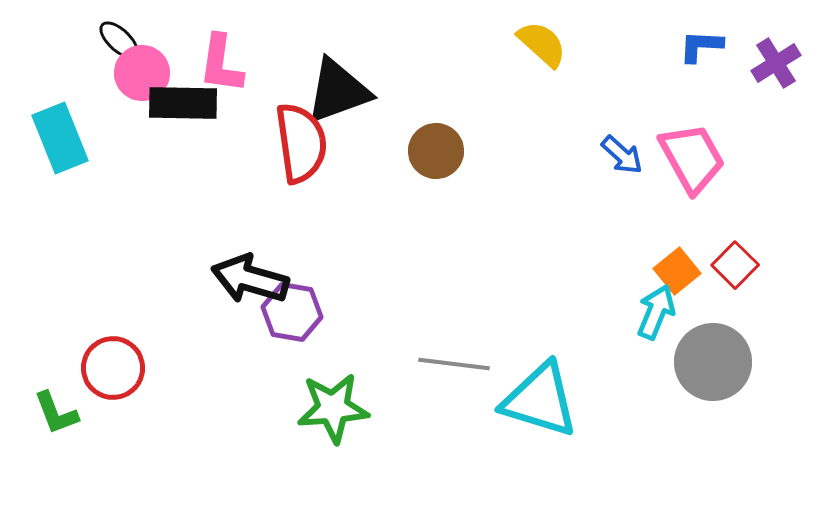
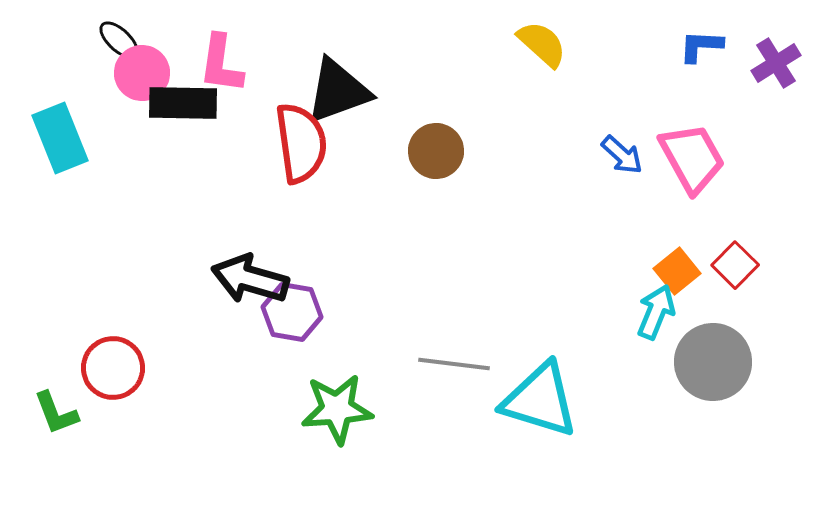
green star: moved 4 px right, 1 px down
